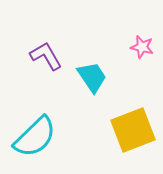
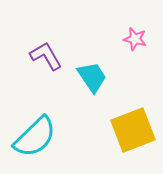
pink star: moved 7 px left, 8 px up
